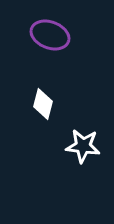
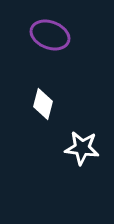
white star: moved 1 px left, 2 px down
